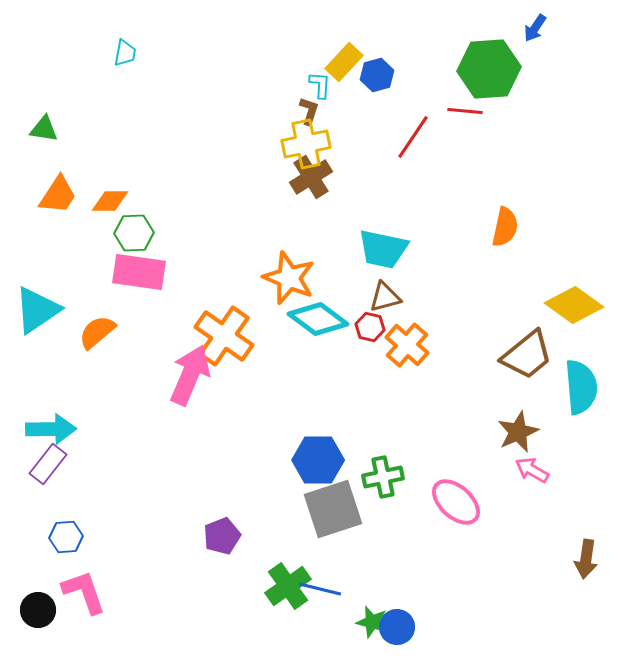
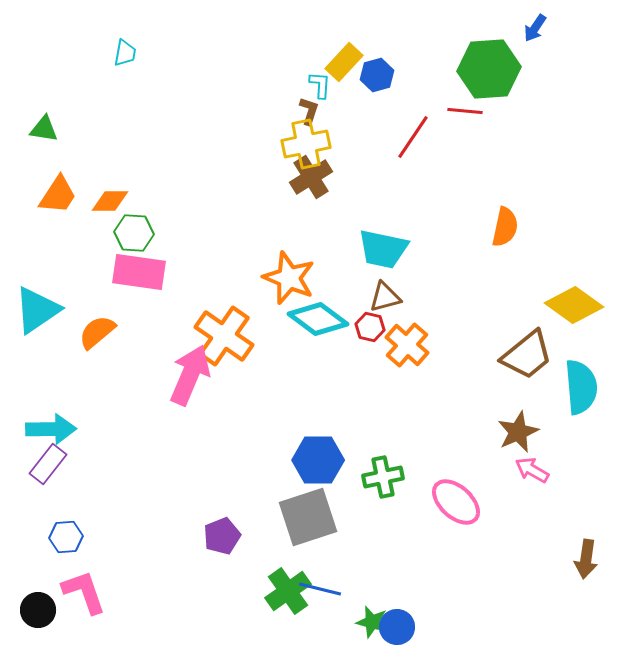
green hexagon at (134, 233): rotated 6 degrees clockwise
gray square at (333, 509): moved 25 px left, 8 px down
green cross at (288, 586): moved 5 px down
